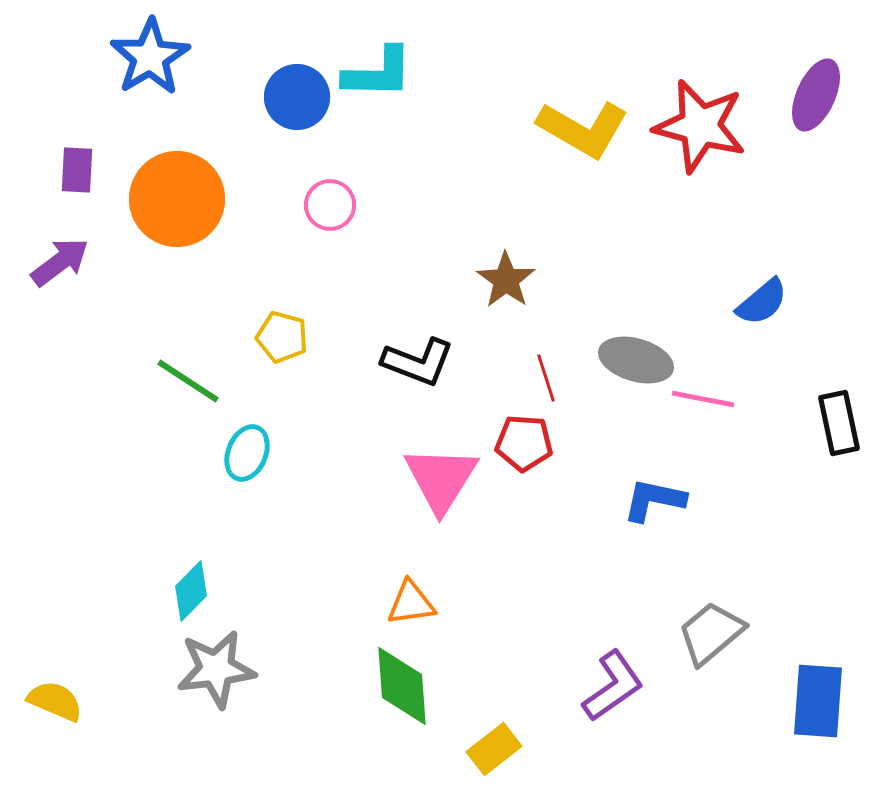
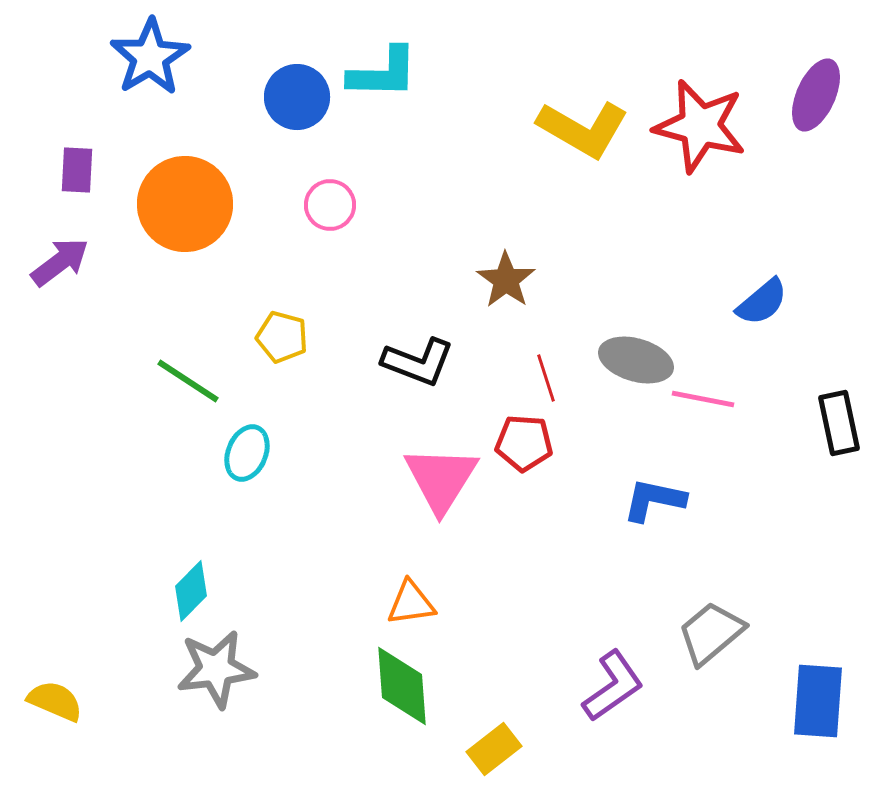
cyan L-shape: moved 5 px right
orange circle: moved 8 px right, 5 px down
